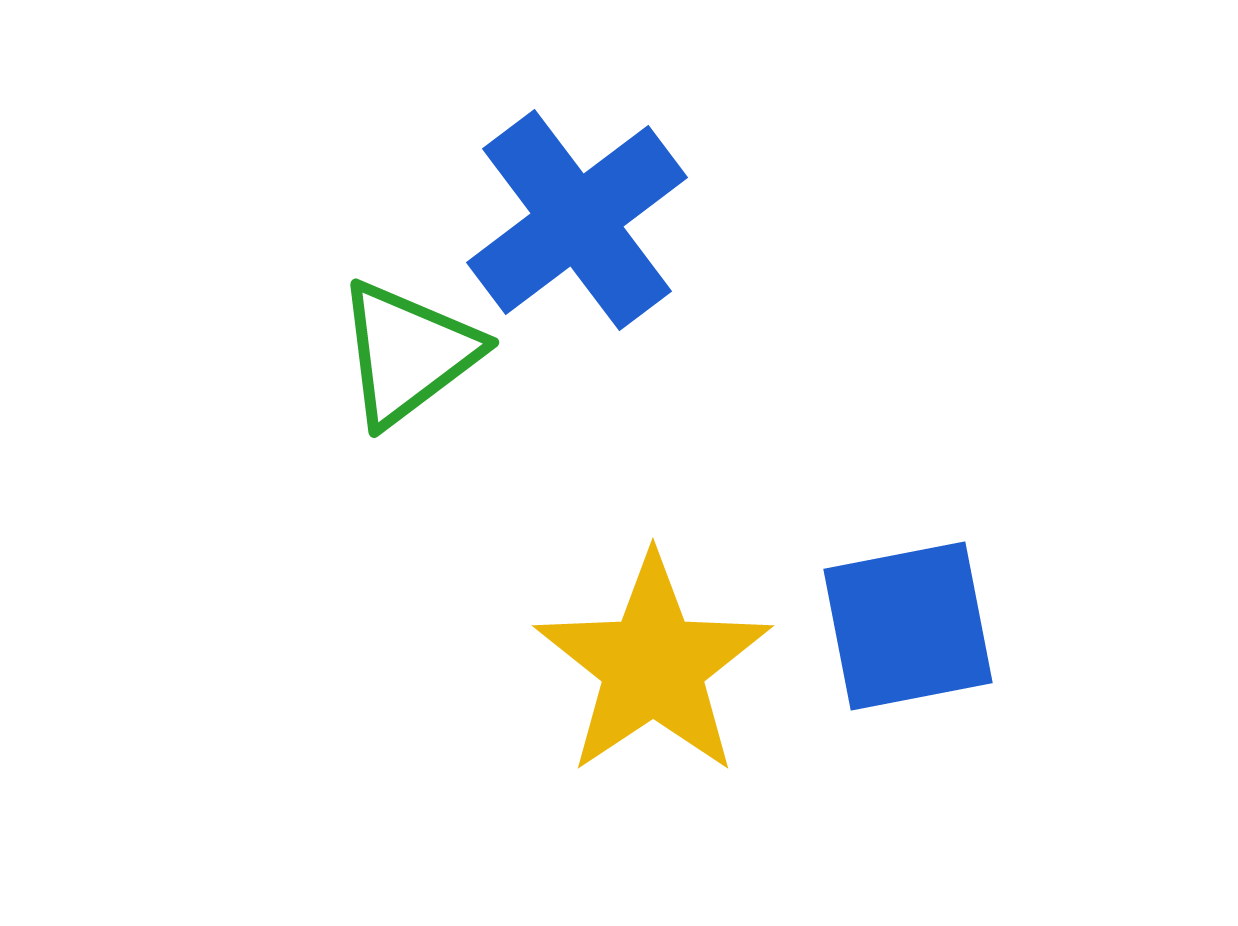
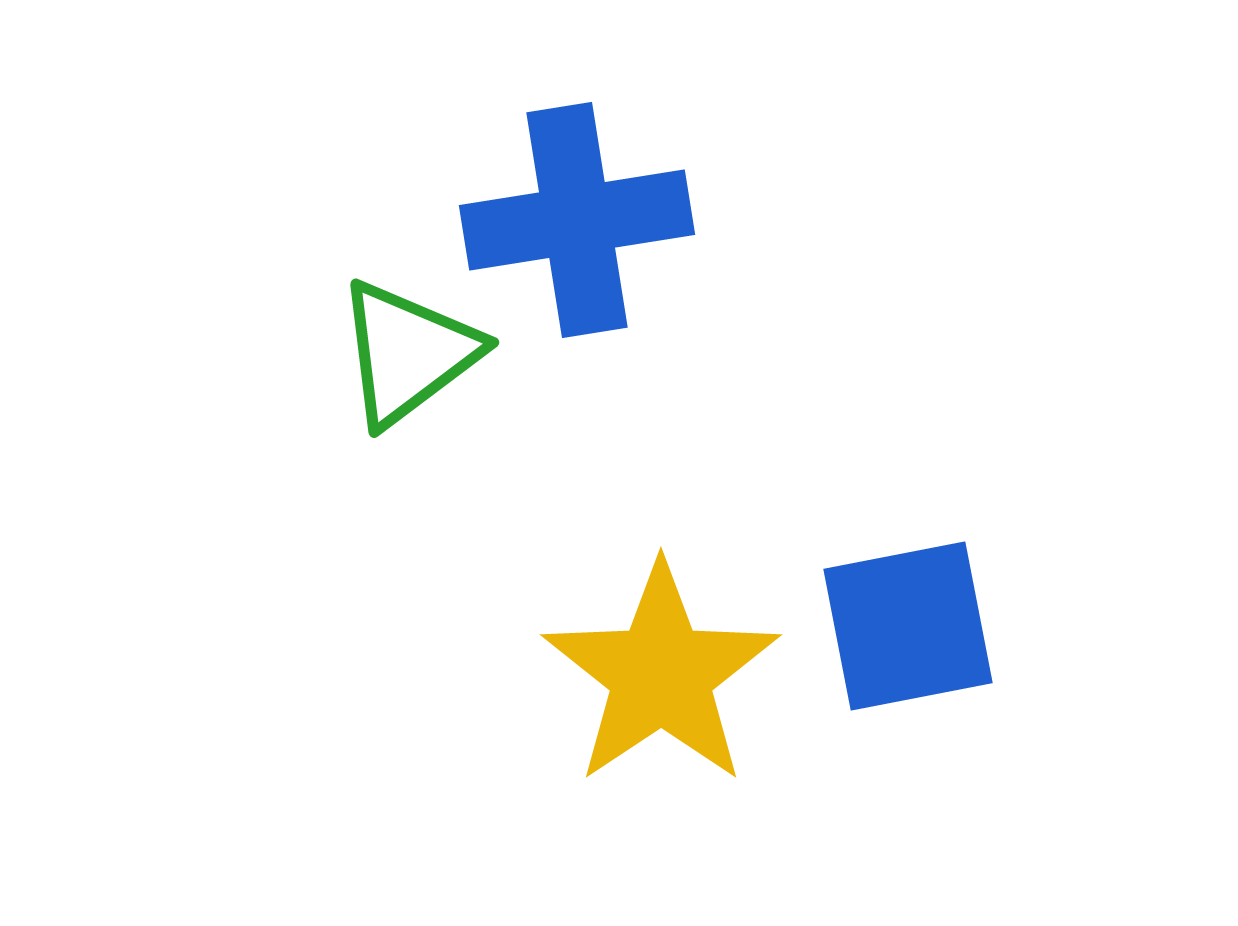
blue cross: rotated 28 degrees clockwise
yellow star: moved 8 px right, 9 px down
